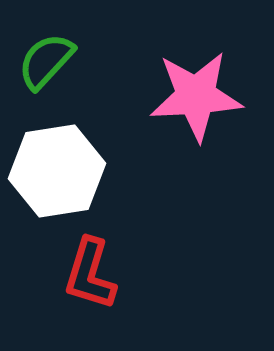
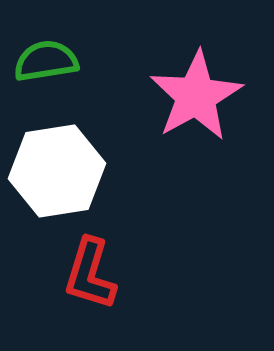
green semicircle: rotated 38 degrees clockwise
pink star: rotated 26 degrees counterclockwise
